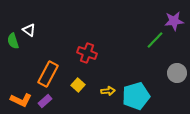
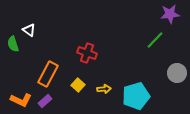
purple star: moved 4 px left, 7 px up
green semicircle: moved 3 px down
yellow arrow: moved 4 px left, 2 px up
